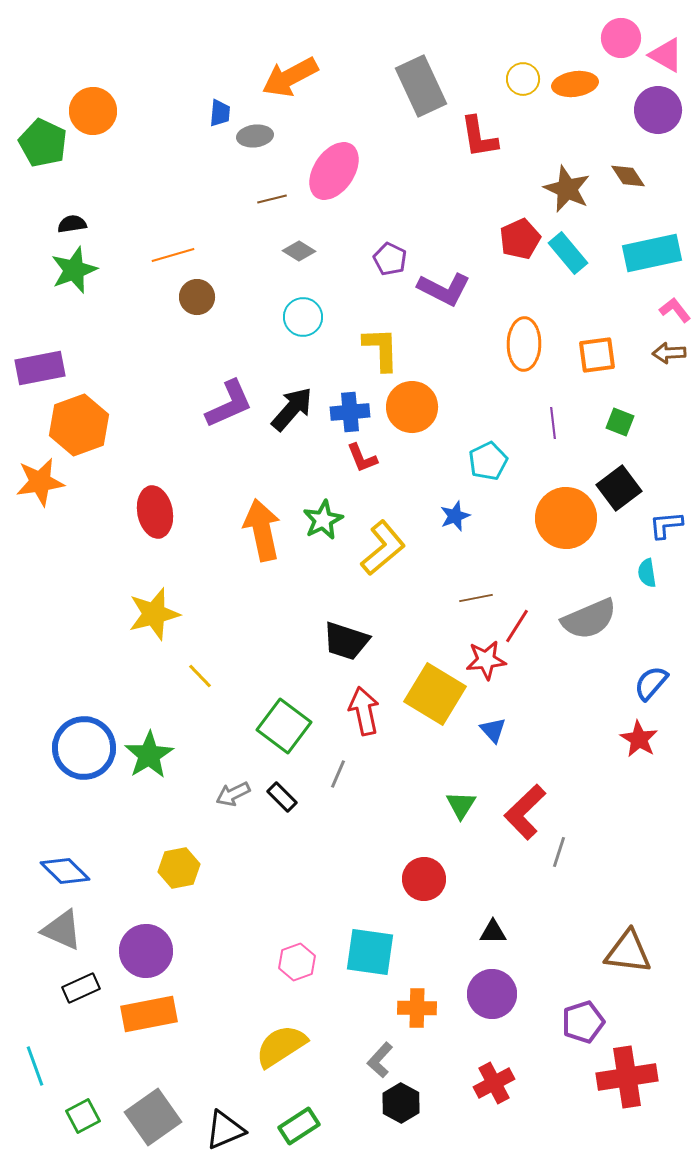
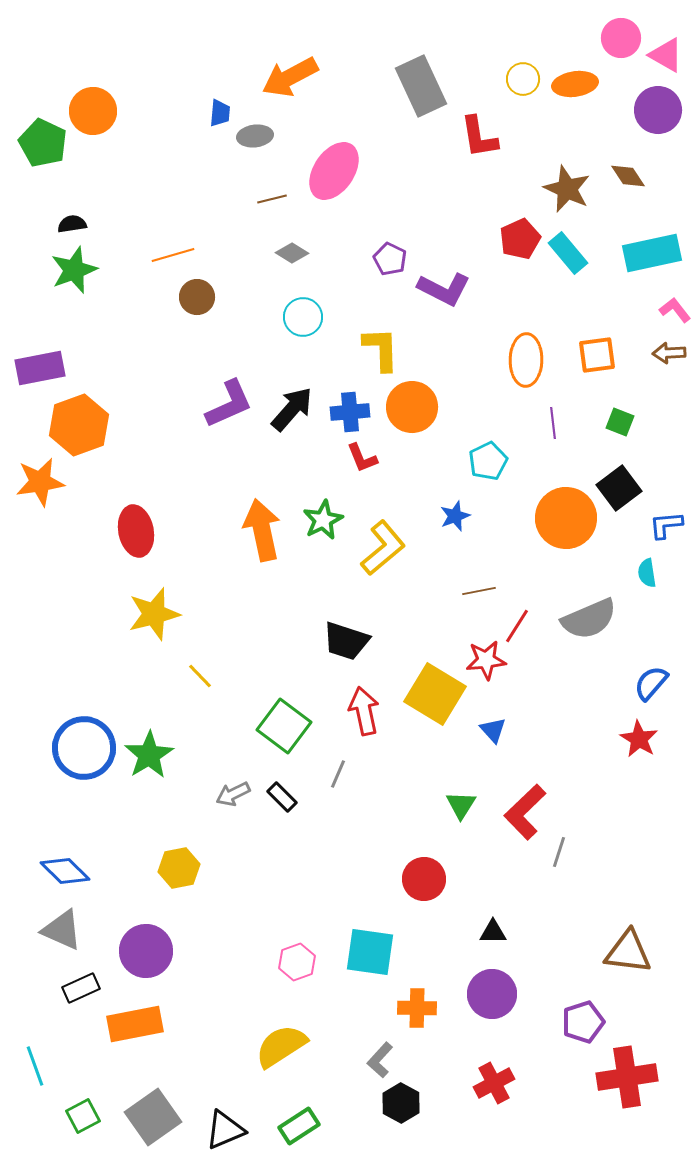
gray diamond at (299, 251): moved 7 px left, 2 px down
orange ellipse at (524, 344): moved 2 px right, 16 px down
red ellipse at (155, 512): moved 19 px left, 19 px down
brown line at (476, 598): moved 3 px right, 7 px up
orange rectangle at (149, 1014): moved 14 px left, 10 px down
